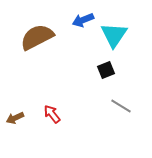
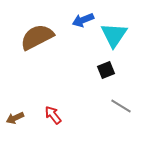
red arrow: moved 1 px right, 1 px down
